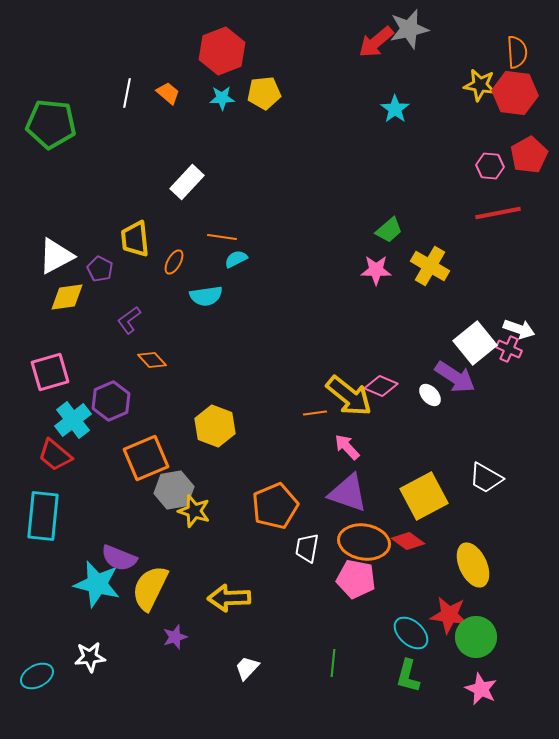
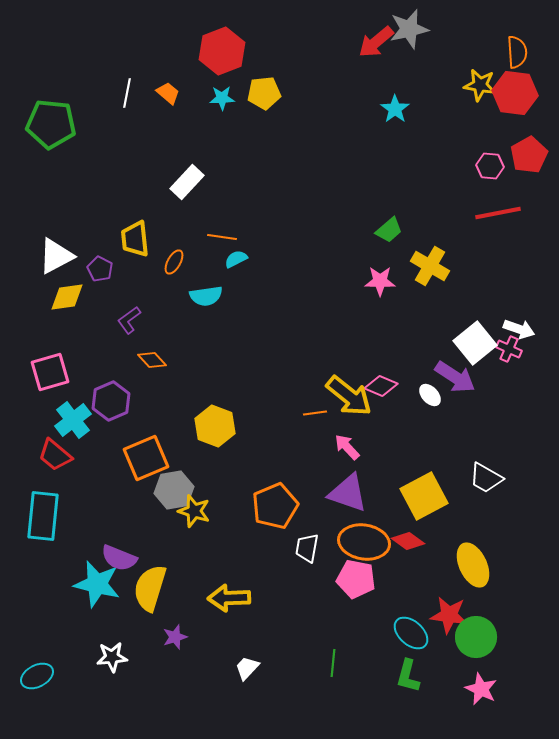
pink star at (376, 270): moved 4 px right, 11 px down
yellow semicircle at (150, 588): rotated 9 degrees counterclockwise
white star at (90, 657): moved 22 px right
